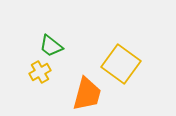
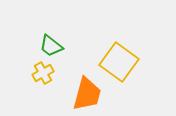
yellow square: moved 2 px left, 2 px up
yellow cross: moved 3 px right, 1 px down
